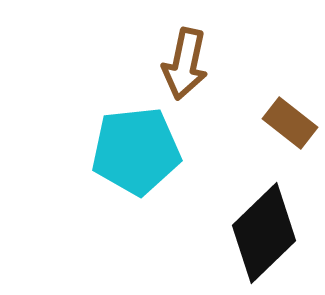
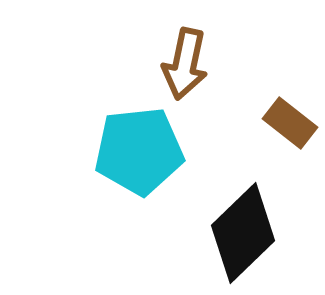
cyan pentagon: moved 3 px right
black diamond: moved 21 px left
